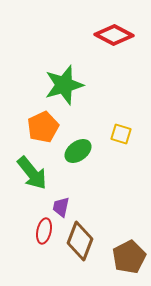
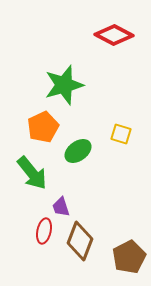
purple trapezoid: rotated 30 degrees counterclockwise
